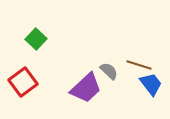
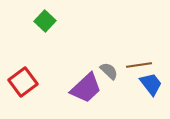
green square: moved 9 px right, 18 px up
brown line: rotated 25 degrees counterclockwise
